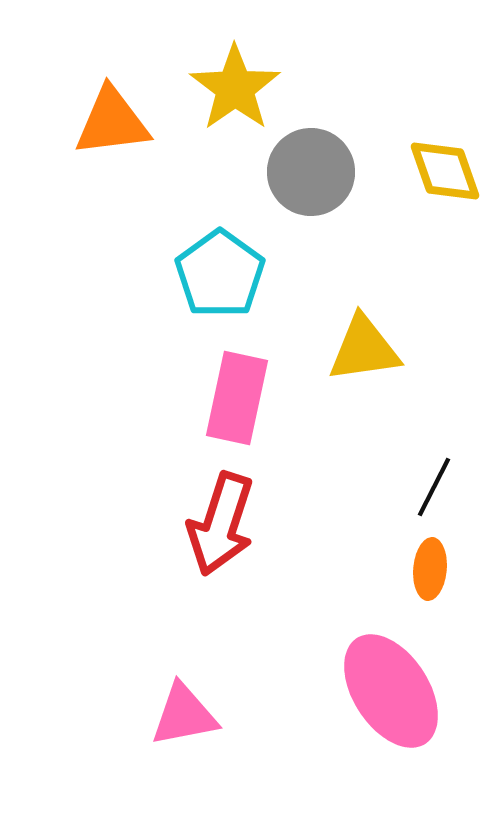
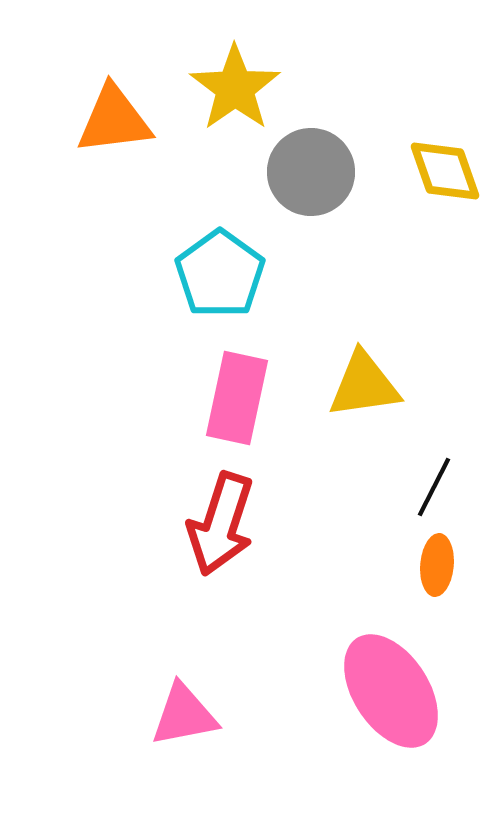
orange triangle: moved 2 px right, 2 px up
yellow triangle: moved 36 px down
orange ellipse: moved 7 px right, 4 px up
